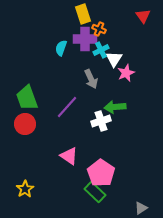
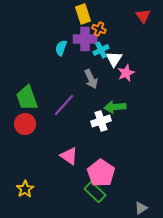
purple line: moved 3 px left, 2 px up
